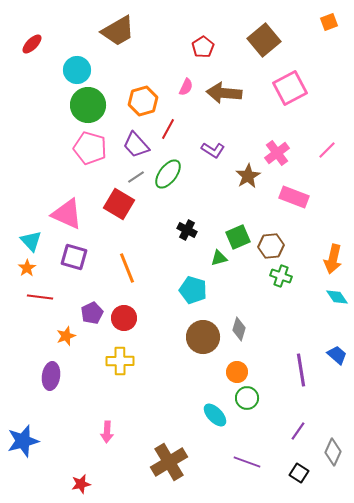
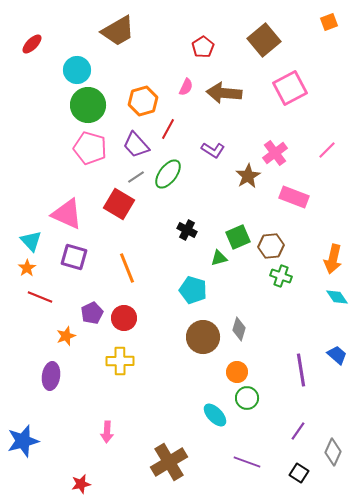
pink cross at (277, 153): moved 2 px left
red line at (40, 297): rotated 15 degrees clockwise
